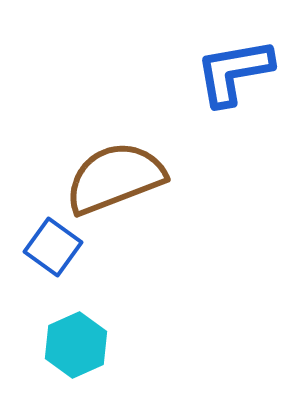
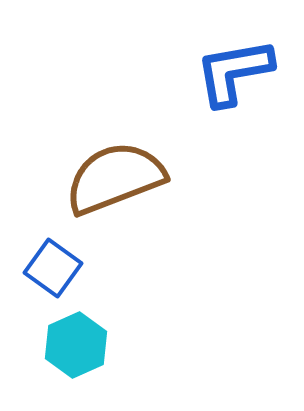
blue square: moved 21 px down
